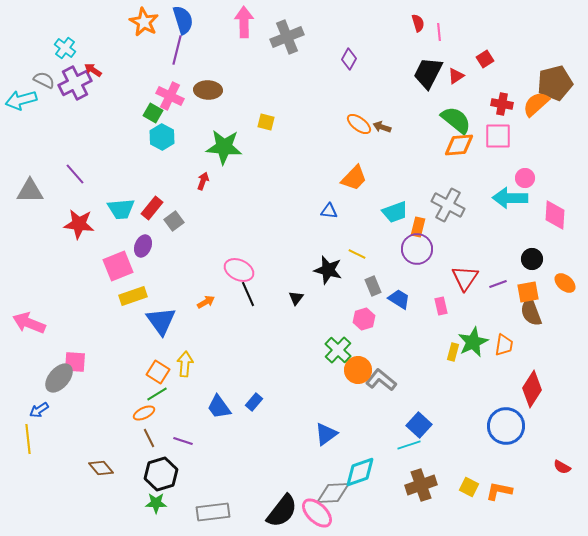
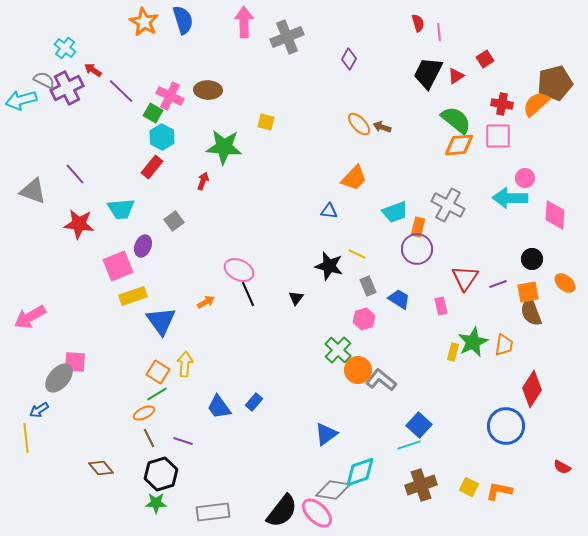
purple line at (177, 50): moved 56 px left, 41 px down; rotated 60 degrees counterclockwise
purple cross at (75, 83): moved 8 px left, 5 px down
orange ellipse at (359, 124): rotated 10 degrees clockwise
gray triangle at (30, 191): moved 3 px right; rotated 20 degrees clockwise
red rectangle at (152, 208): moved 41 px up
black star at (328, 270): moved 1 px right, 4 px up
gray rectangle at (373, 286): moved 5 px left
pink arrow at (29, 323): moved 1 px right, 6 px up; rotated 52 degrees counterclockwise
yellow line at (28, 439): moved 2 px left, 1 px up
gray diamond at (333, 493): moved 3 px up; rotated 12 degrees clockwise
